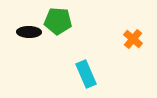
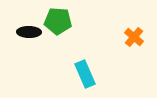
orange cross: moved 1 px right, 2 px up
cyan rectangle: moved 1 px left
